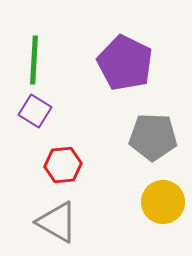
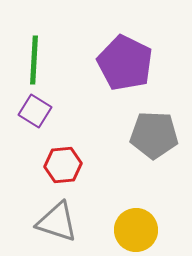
gray pentagon: moved 1 px right, 2 px up
yellow circle: moved 27 px left, 28 px down
gray triangle: rotated 12 degrees counterclockwise
